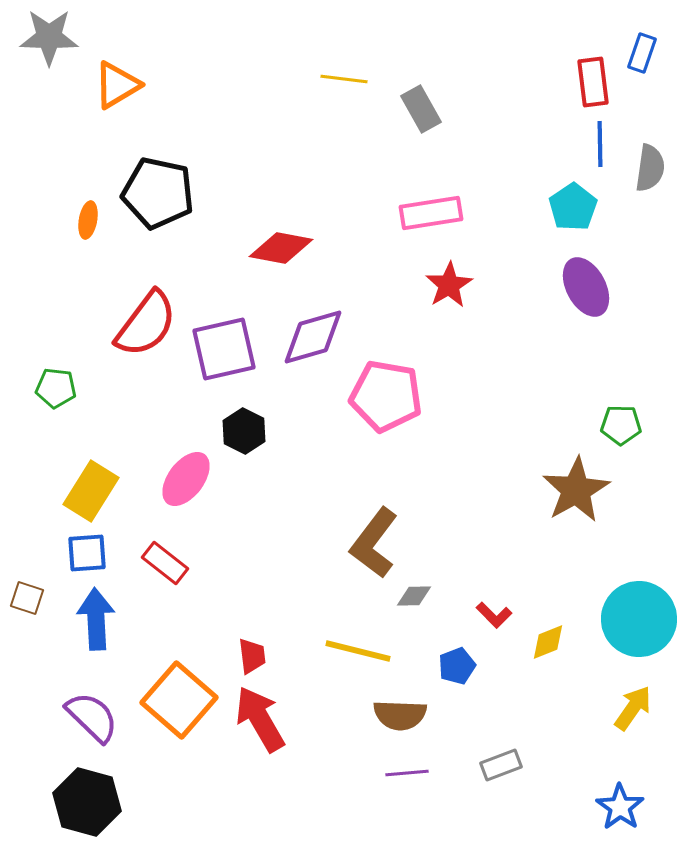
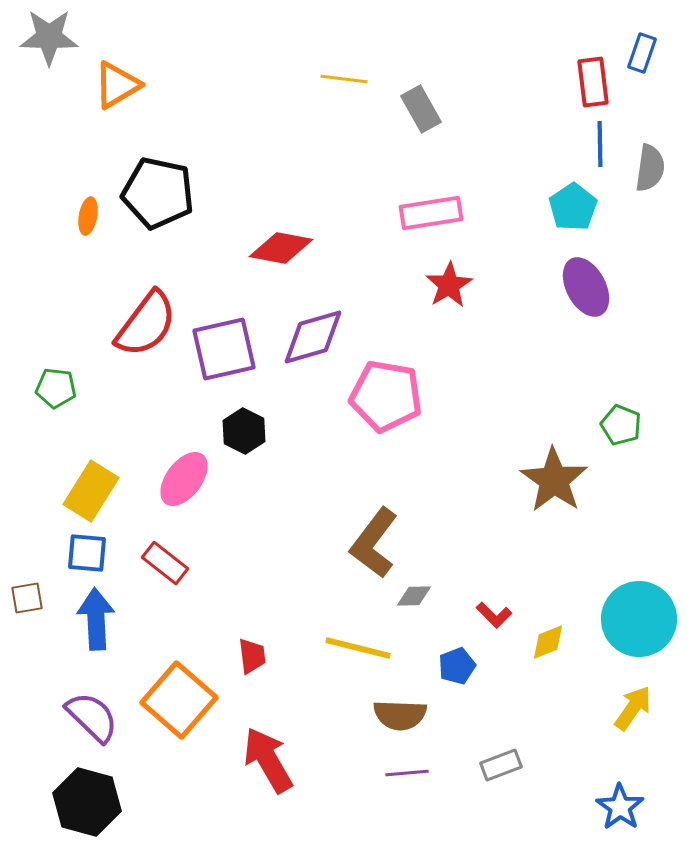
orange ellipse at (88, 220): moved 4 px up
green pentagon at (621, 425): rotated 21 degrees clockwise
pink ellipse at (186, 479): moved 2 px left
brown star at (576, 490): moved 22 px left, 10 px up; rotated 8 degrees counterclockwise
blue square at (87, 553): rotated 9 degrees clockwise
brown square at (27, 598): rotated 28 degrees counterclockwise
yellow line at (358, 651): moved 3 px up
red arrow at (260, 719): moved 8 px right, 41 px down
